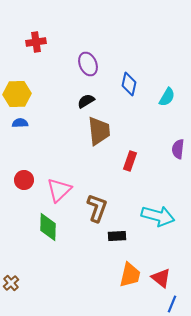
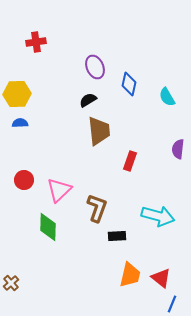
purple ellipse: moved 7 px right, 3 px down
cyan semicircle: rotated 120 degrees clockwise
black semicircle: moved 2 px right, 1 px up
